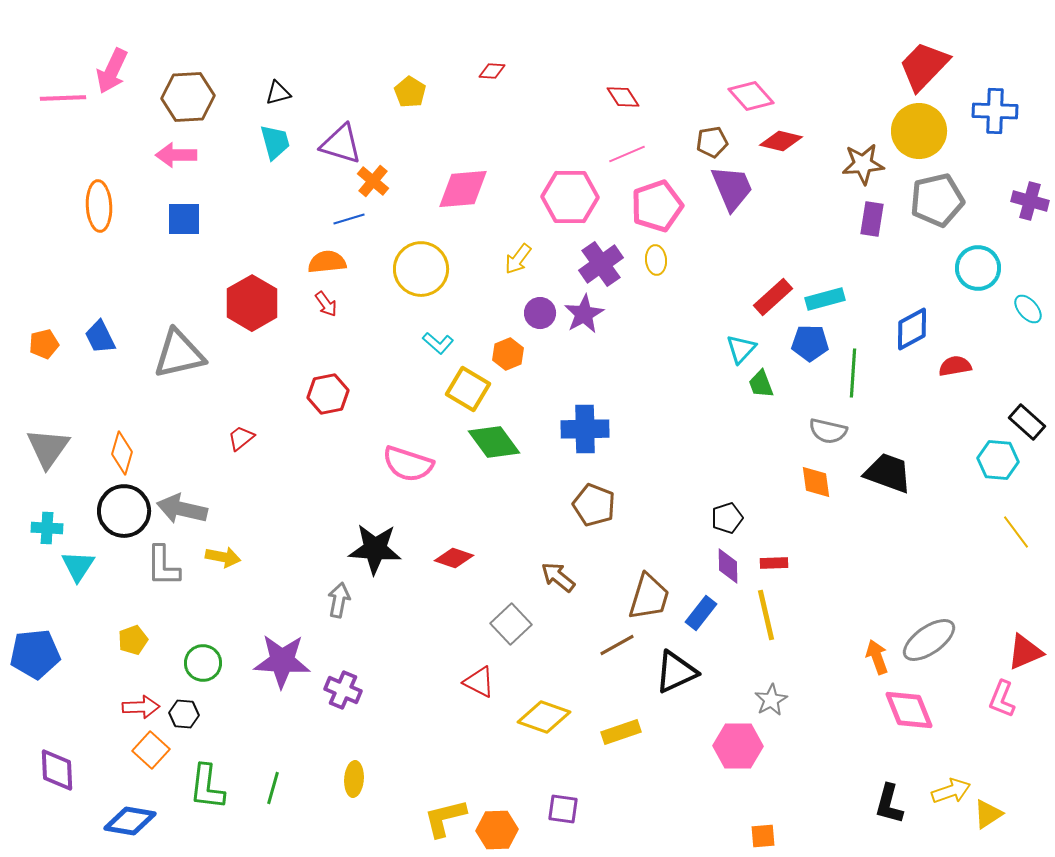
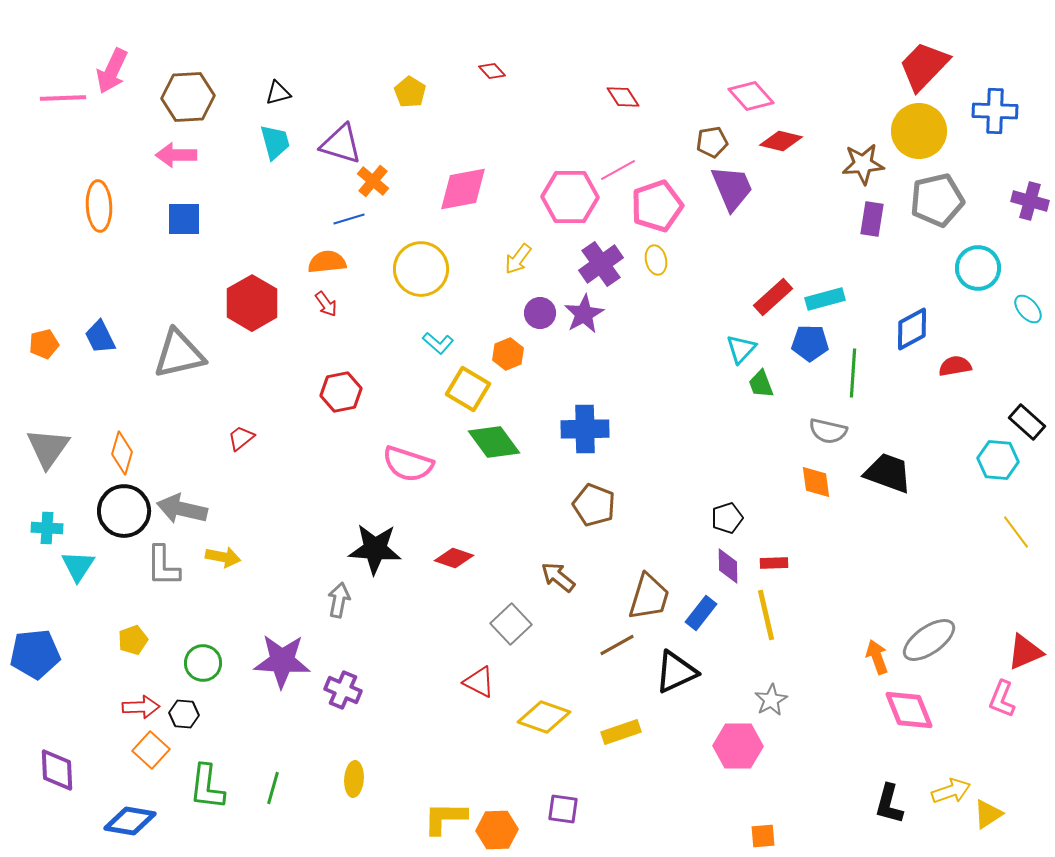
red diamond at (492, 71): rotated 44 degrees clockwise
pink line at (627, 154): moved 9 px left, 16 px down; rotated 6 degrees counterclockwise
pink diamond at (463, 189): rotated 6 degrees counterclockwise
yellow ellipse at (656, 260): rotated 8 degrees counterclockwise
red hexagon at (328, 394): moved 13 px right, 2 px up
yellow L-shape at (445, 818): rotated 15 degrees clockwise
